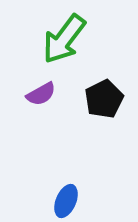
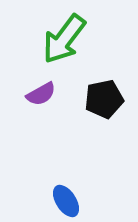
black pentagon: rotated 15 degrees clockwise
blue ellipse: rotated 56 degrees counterclockwise
